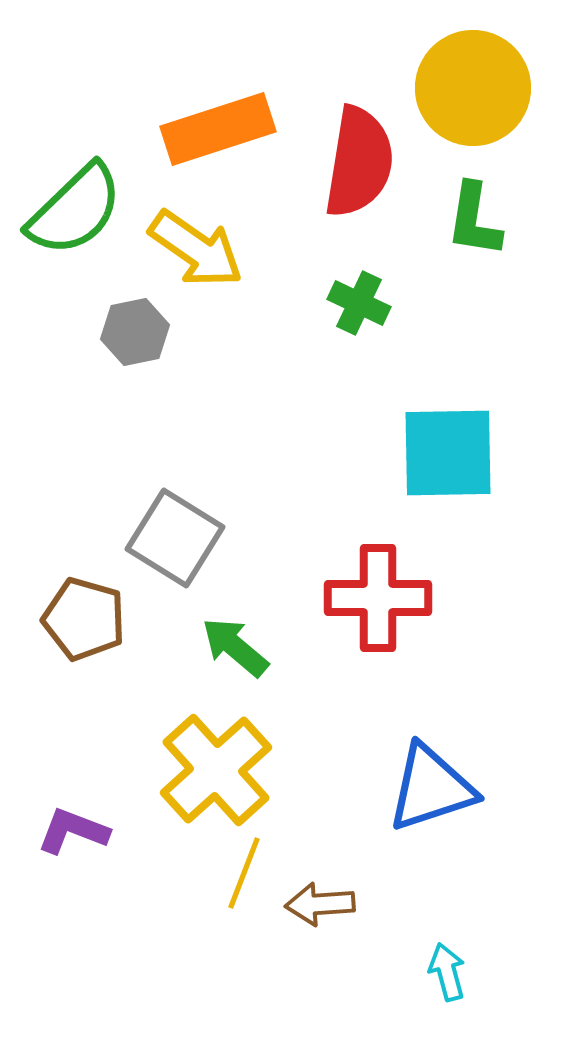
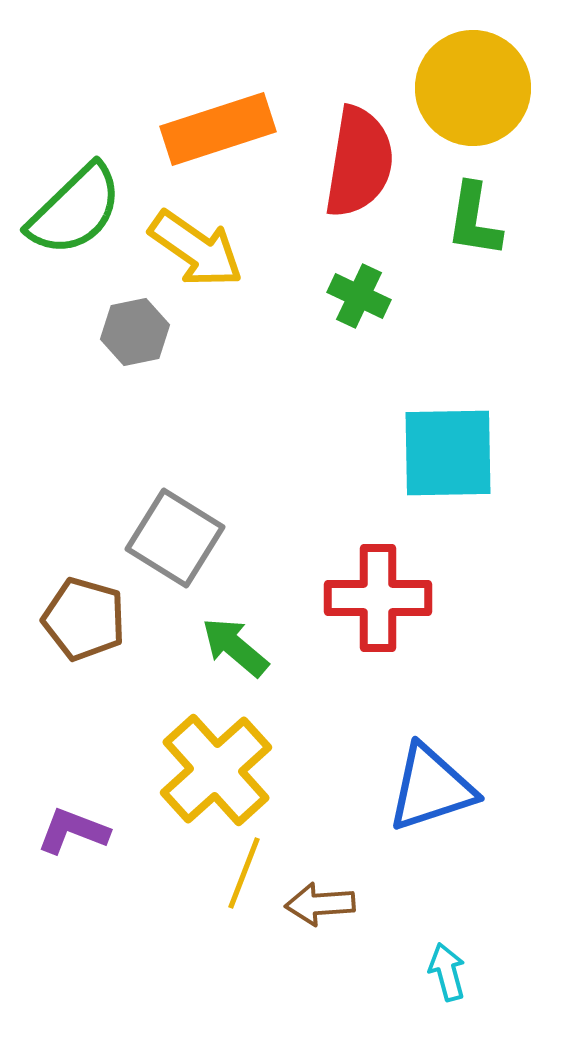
green cross: moved 7 px up
